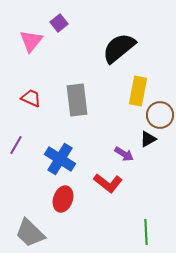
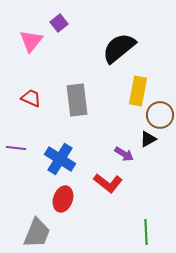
purple line: moved 3 px down; rotated 66 degrees clockwise
gray trapezoid: moved 7 px right; rotated 112 degrees counterclockwise
